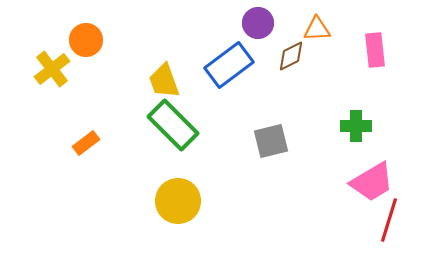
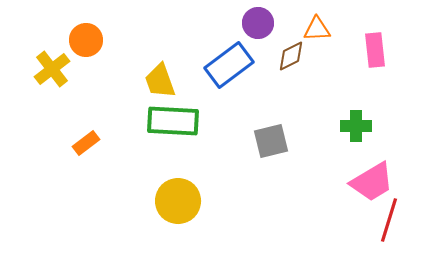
yellow trapezoid: moved 4 px left
green rectangle: moved 4 px up; rotated 42 degrees counterclockwise
